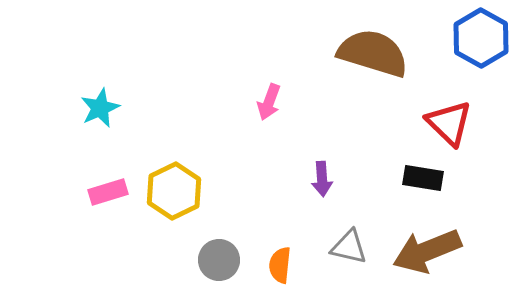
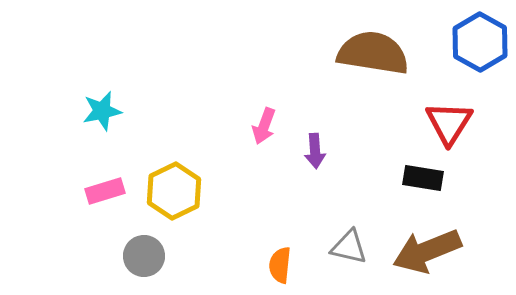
blue hexagon: moved 1 px left, 4 px down
brown semicircle: rotated 8 degrees counterclockwise
pink arrow: moved 5 px left, 24 px down
cyan star: moved 2 px right, 3 px down; rotated 12 degrees clockwise
red triangle: rotated 18 degrees clockwise
purple arrow: moved 7 px left, 28 px up
pink rectangle: moved 3 px left, 1 px up
gray circle: moved 75 px left, 4 px up
